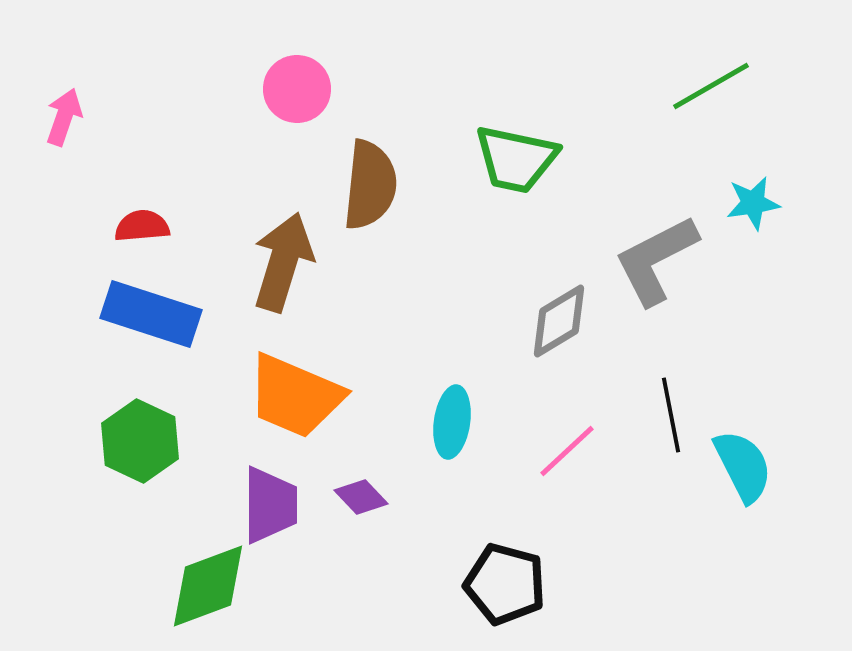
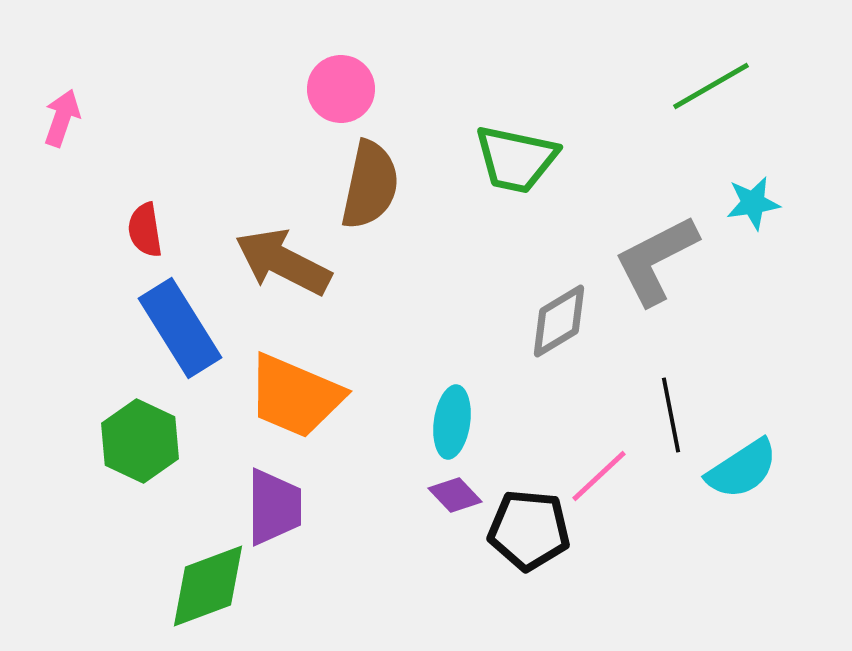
pink circle: moved 44 px right
pink arrow: moved 2 px left, 1 px down
brown semicircle: rotated 6 degrees clockwise
red semicircle: moved 3 px right, 4 px down; rotated 94 degrees counterclockwise
brown arrow: rotated 80 degrees counterclockwise
blue rectangle: moved 29 px right, 14 px down; rotated 40 degrees clockwise
pink line: moved 32 px right, 25 px down
cyan semicircle: moved 1 px left, 3 px down; rotated 84 degrees clockwise
purple diamond: moved 94 px right, 2 px up
purple trapezoid: moved 4 px right, 2 px down
black pentagon: moved 24 px right, 54 px up; rotated 10 degrees counterclockwise
